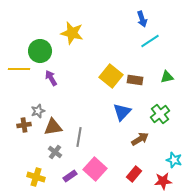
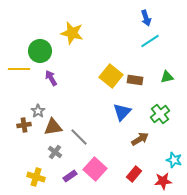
blue arrow: moved 4 px right, 1 px up
gray star: rotated 16 degrees counterclockwise
gray line: rotated 54 degrees counterclockwise
